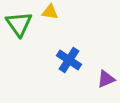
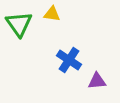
yellow triangle: moved 2 px right, 2 px down
purple triangle: moved 9 px left, 2 px down; rotated 18 degrees clockwise
